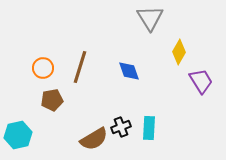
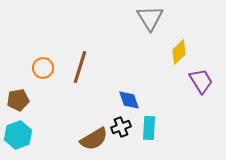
yellow diamond: rotated 15 degrees clockwise
blue diamond: moved 29 px down
brown pentagon: moved 34 px left
cyan hexagon: rotated 8 degrees counterclockwise
